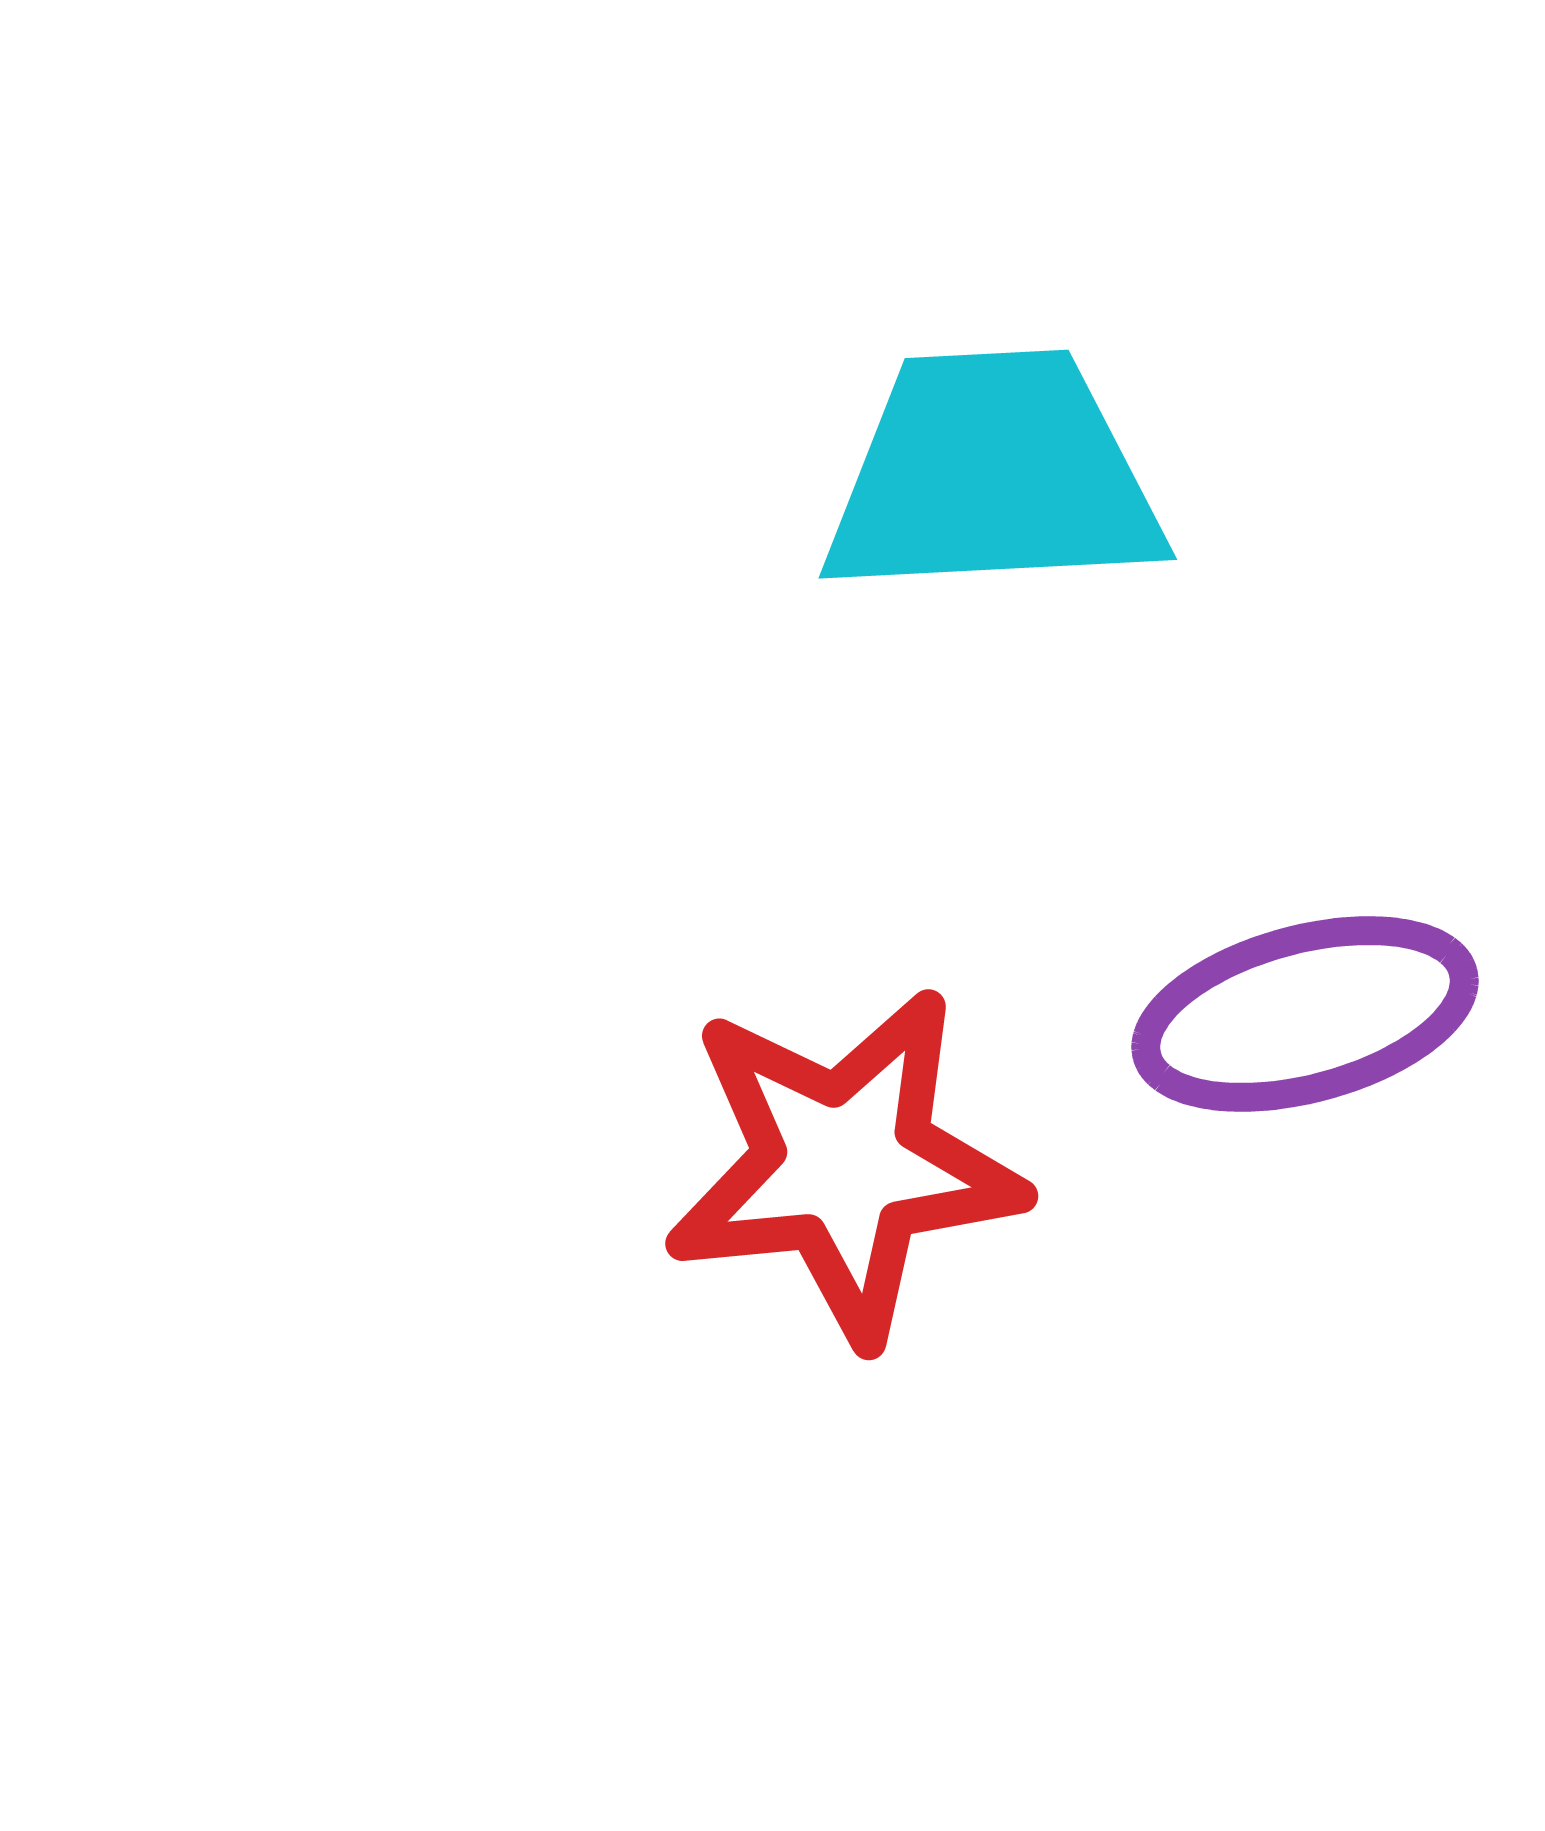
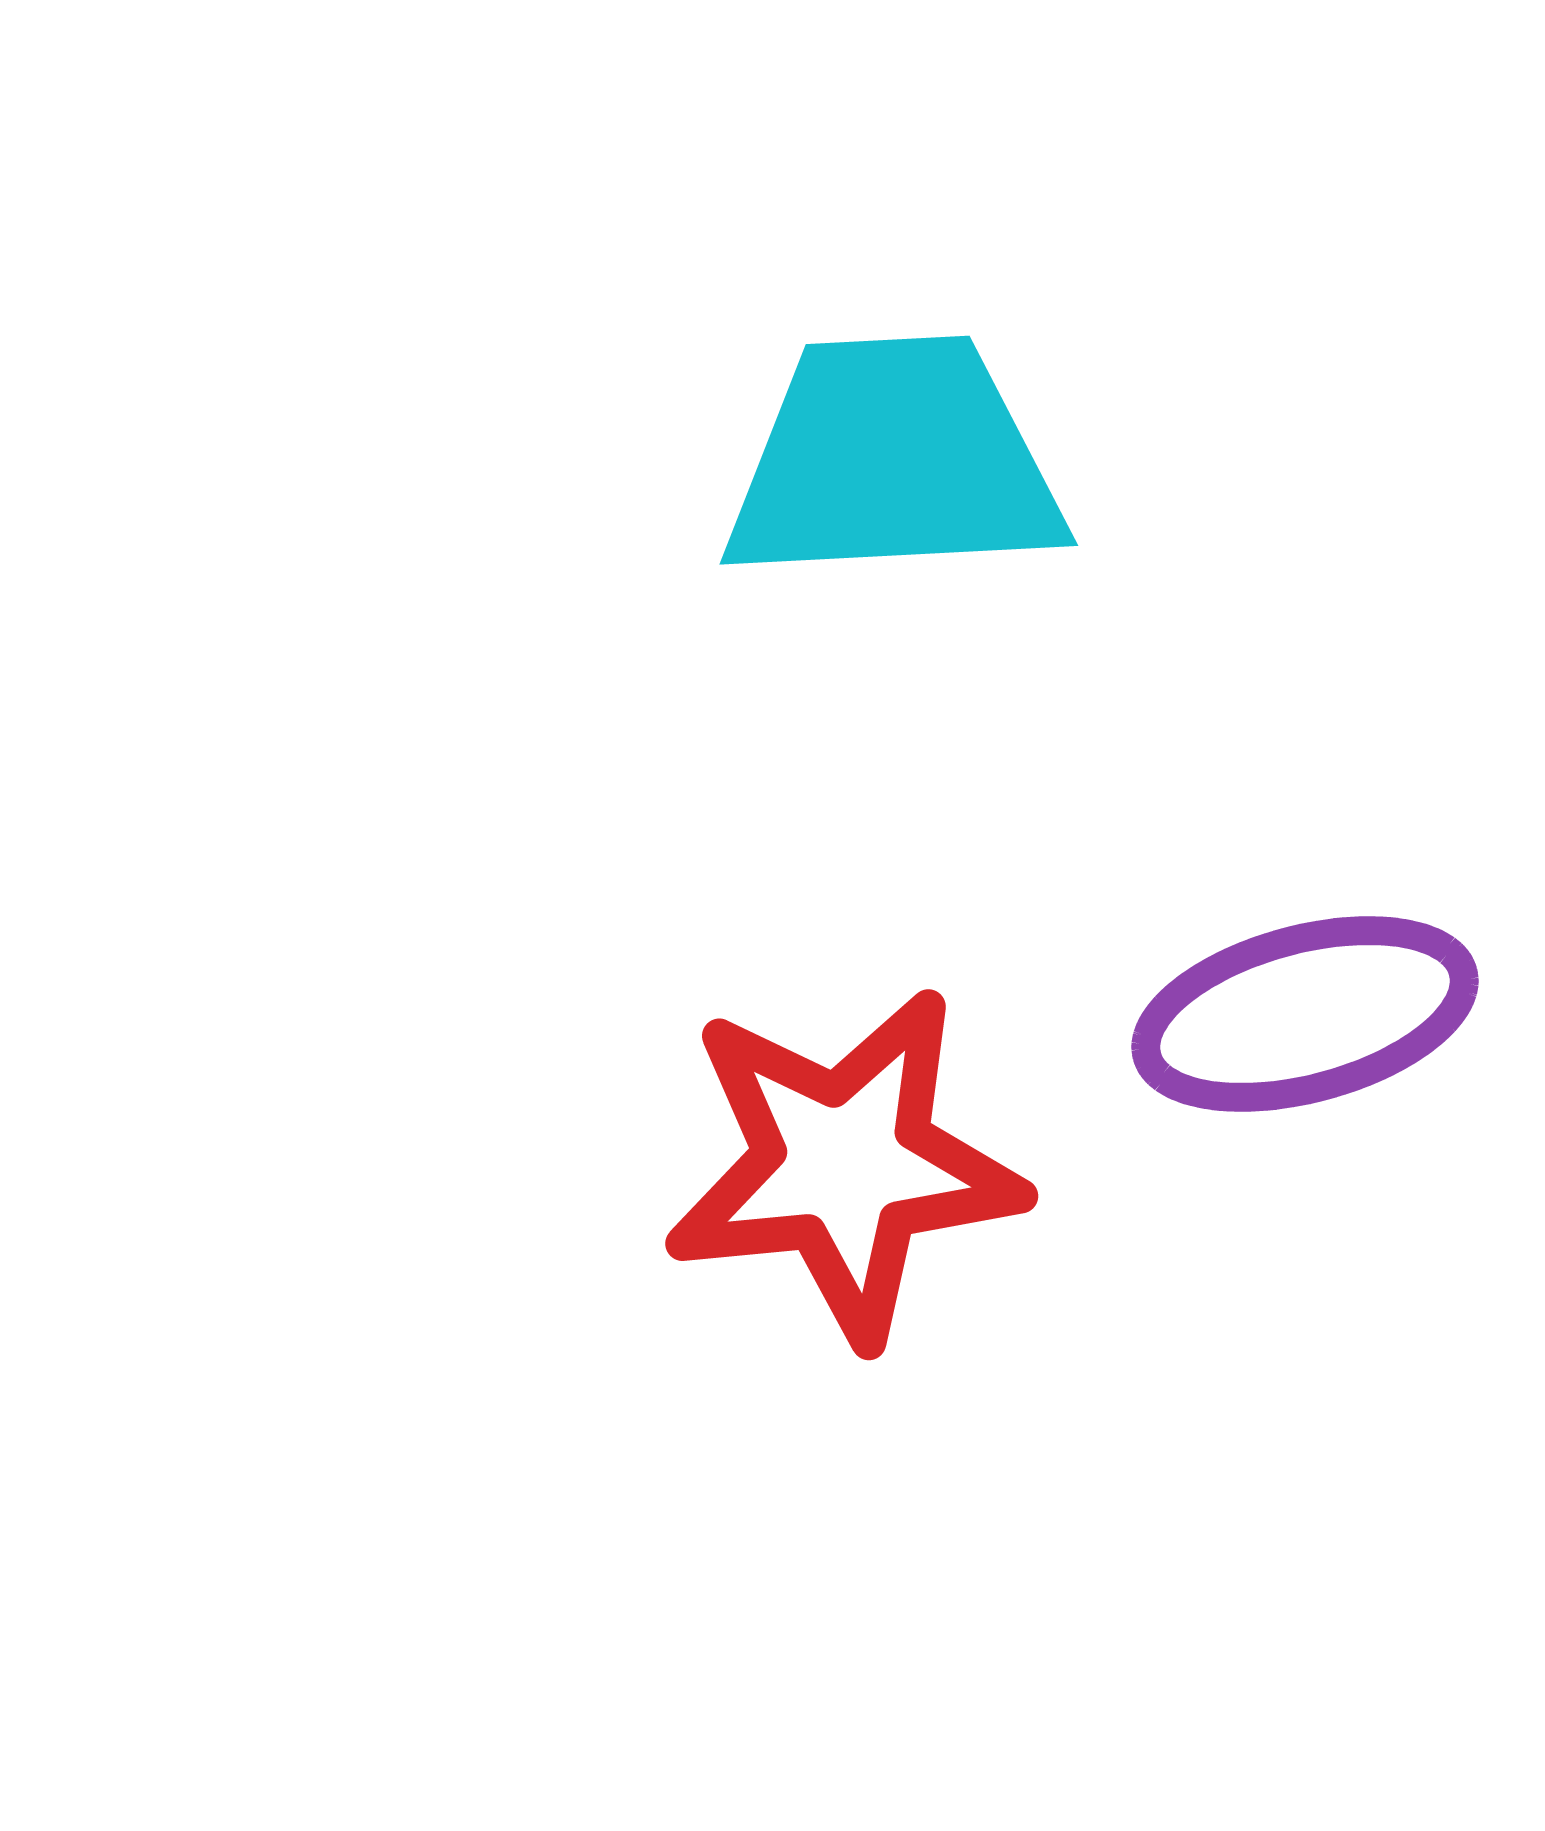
cyan trapezoid: moved 99 px left, 14 px up
